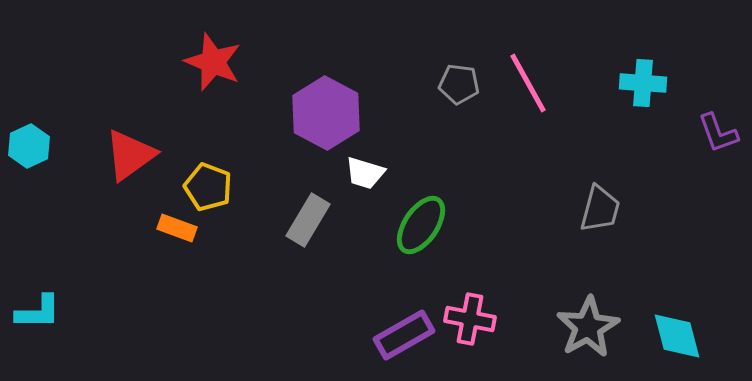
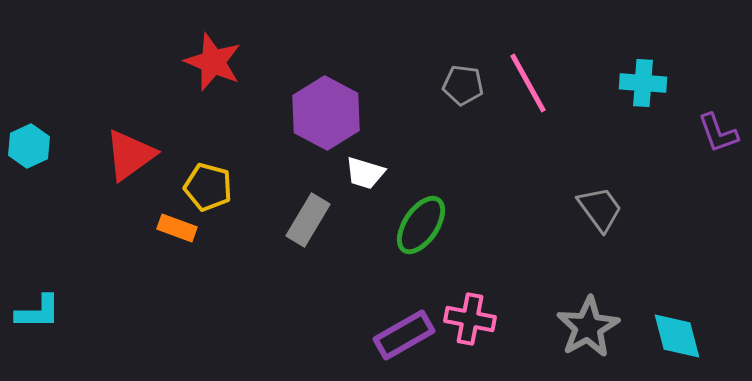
gray pentagon: moved 4 px right, 1 px down
yellow pentagon: rotated 6 degrees counterclockwise
gray trapezoid: rotated 51 degrees counterclockwise
